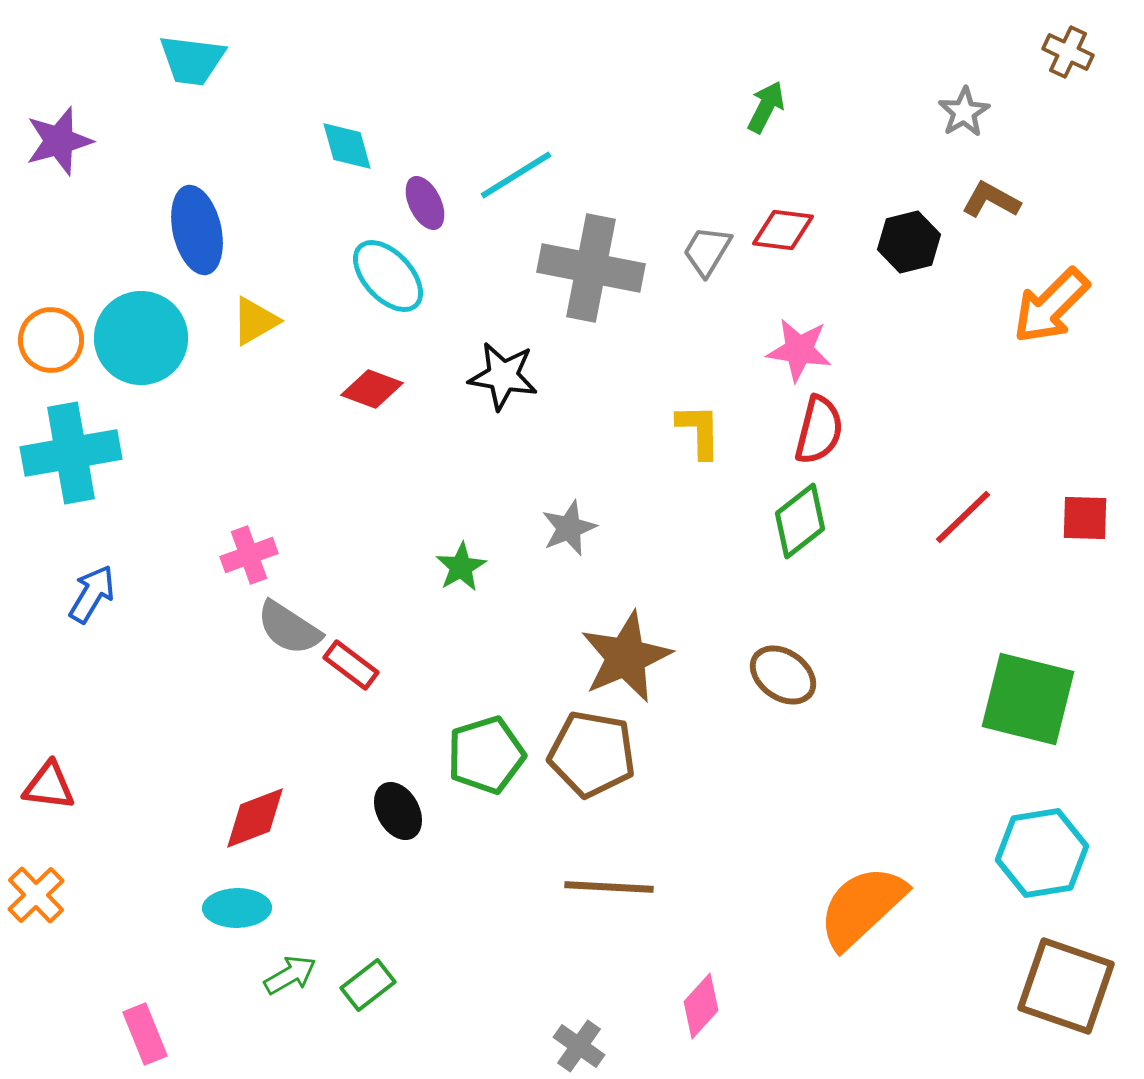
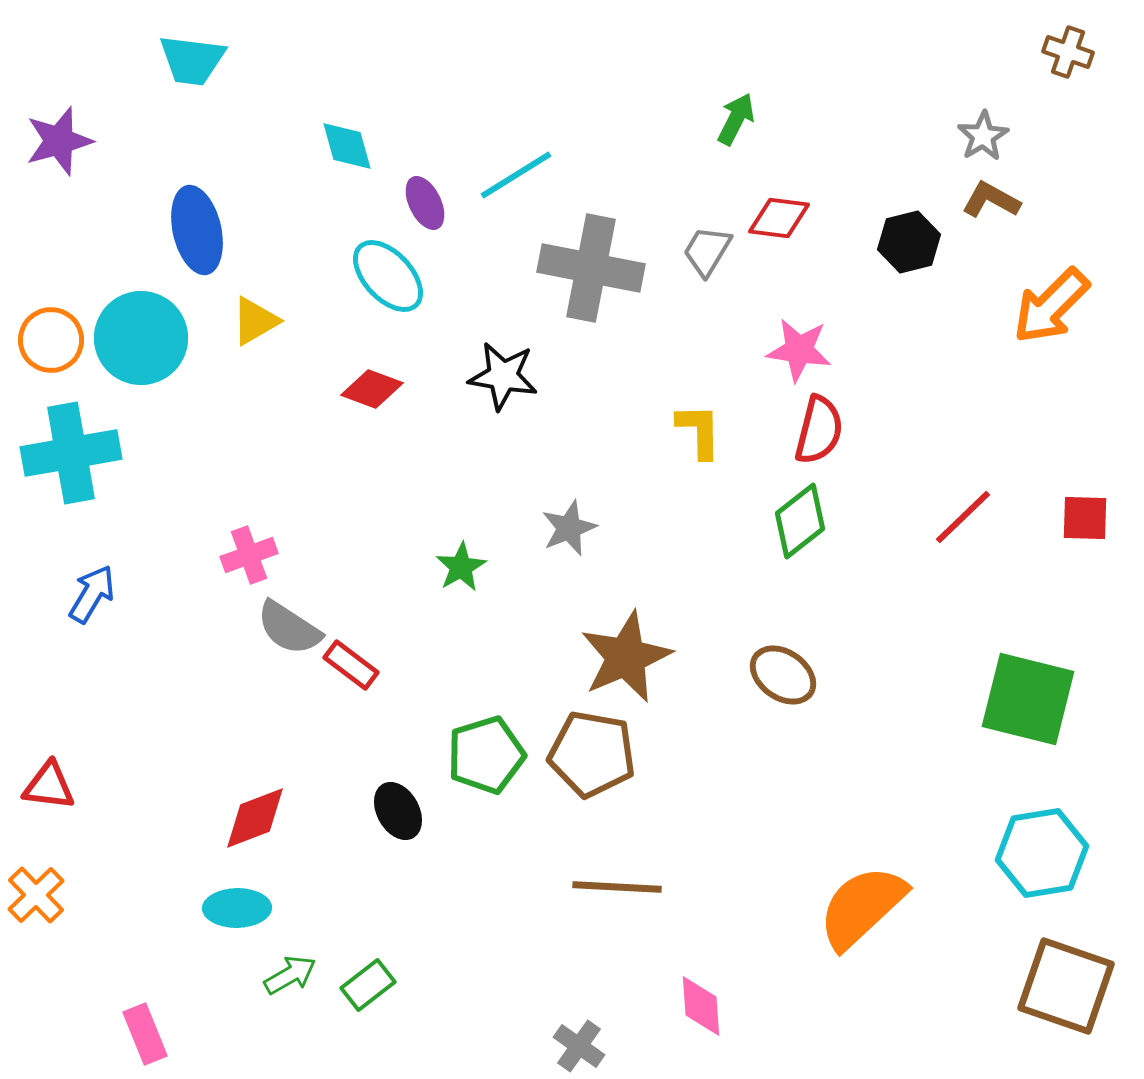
brown cross at (1068, 52): rotated 6 degrees counterclockwise
green arrow at (766, 107): moved 30 px left, 12 px down
gray star at (964, 112): moved 19 px right, 24 px down
red diamond at (783, 230): moved 4 px left, 12 px up
brown line at (609, 887): moved 8 px right
pink diamond at (701, 1006): rotated 46 degrees counterclockwise
